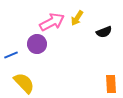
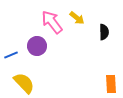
yellow arrow: rotated 84 degrees counterclockwise
pink arrow: rotated 100 degrees counterclockwise
black semicircle: rotated 70 degrees counterclockwise
purple circle: moved 2 px down
